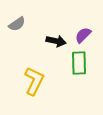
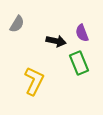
gray semicircle: rotated 24 degrees counterclockwise
purple semicircle: moved 1 px left, 2 px up; rotated 66 degrees counterclockwise
green rectangle: rotated 20 degrees counterclockwise
